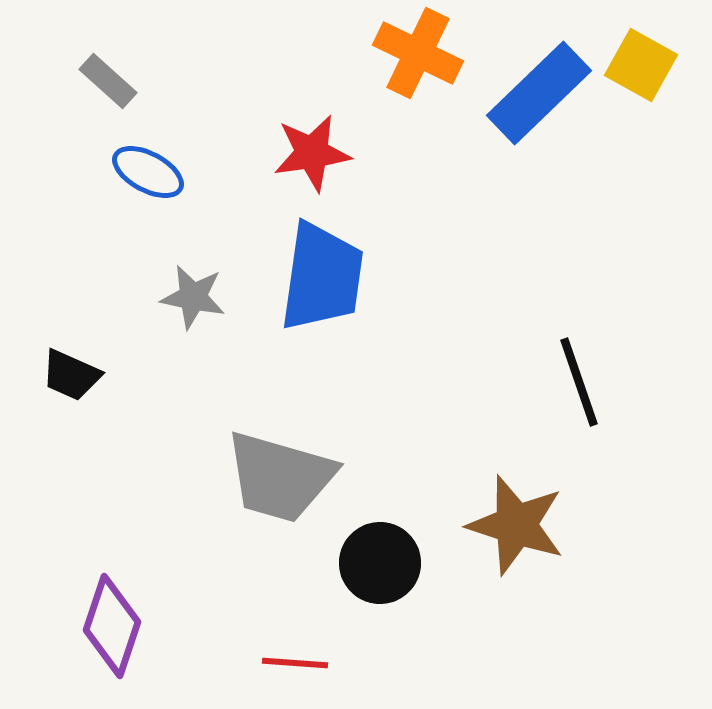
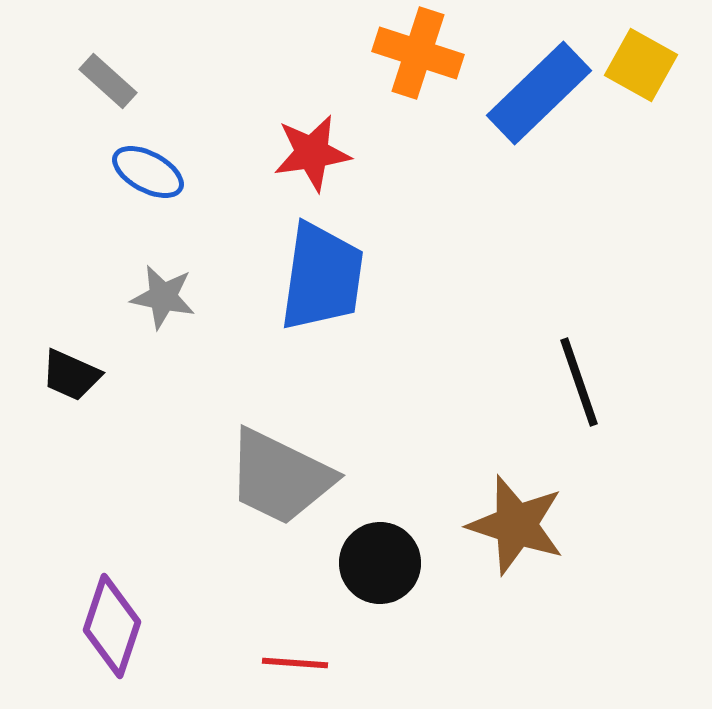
orange cross: rotated 8 degrees counterclockwise
gray star: moved 30 px left
gray trapezoid: rotated 10 degrees clockwise
